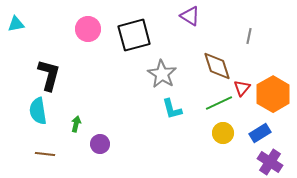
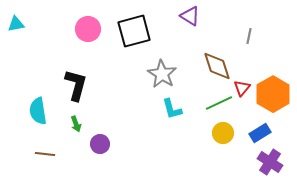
black square: moved 4 px up
black L-shape: moved 27 px right, 10 px down
green arrow: rotated 147 degrees clockwise
